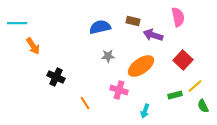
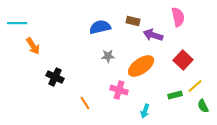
black cross: moved 1 px left
